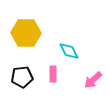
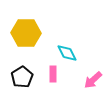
cyan diamond: moved 2 px left, 2 px down
black pentagon: rotated 25 degrees counterclockwise
